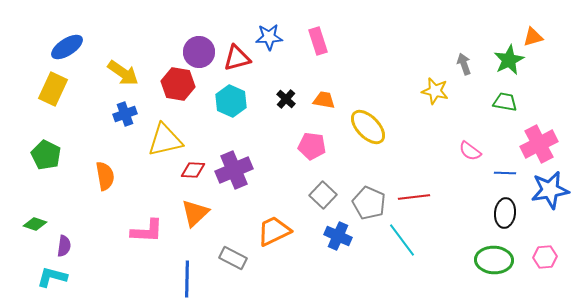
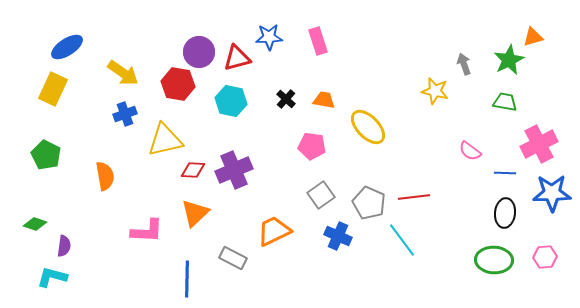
cyan hexagon at (231, 101): rotated 12 degrees counterclockwise
blue star at (550, 190): moved 2 px right, 3 px down; rotated 9 degrees clockwise
gray square at (323, 195): moved 2 px left; rotated 12 degrees clockwise
